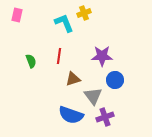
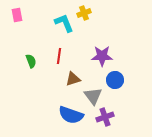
pink rectangle: rotated 24 degrees counterclockwise
